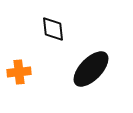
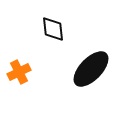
orange cross: rotated 20 degrees counterclockwise
